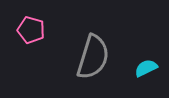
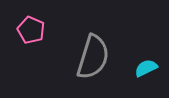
pink pentagon: rotated 8 degrees clockwise
